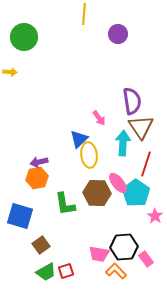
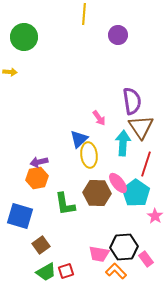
purple circle: moved 1 px down
